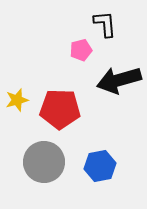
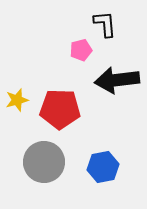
black arrow: moved 2 px left; rotated 9 degrees clockwise
blue hexagon: moved 3 px right, 1 px down
